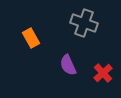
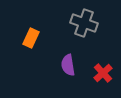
orange rectangle: rotated 54 degrees clockwise
purple semicircle: rotated 15 degrees clockwise
